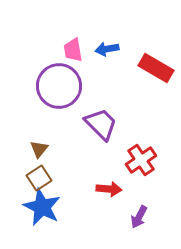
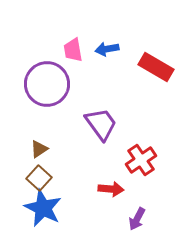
red rectangle: moved 1 px up
purple circle: moved 12 px left, 2 px up
purple trapezoid: rotated 9 degrees clockwise
brown triangle: rotated 18 degrees clockwise
brown square: rotated 15 degrees counterclockwise
red arrow: moved 2 px right
blue star: moved 1 px right, 1 px down
purple arrow: moved 2 px left, 2 px down
